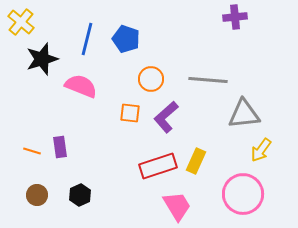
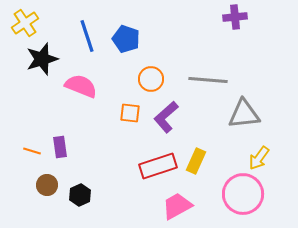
yellow cross: moved 4 px right, 1 px down; rotated 16 degrees clockwise
blue line: moved 3 px up; rotated 32 degrees counterclockwise
yellow arrow: moved 2 px left, 8 px down
brown circle: moved 10 px right, 10 px up
pink trapezoid: rotated 88 degrees counterclockwise
